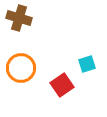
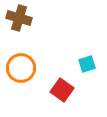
red square: moved 5 px down; rotated 20 degrees counterclockwise
